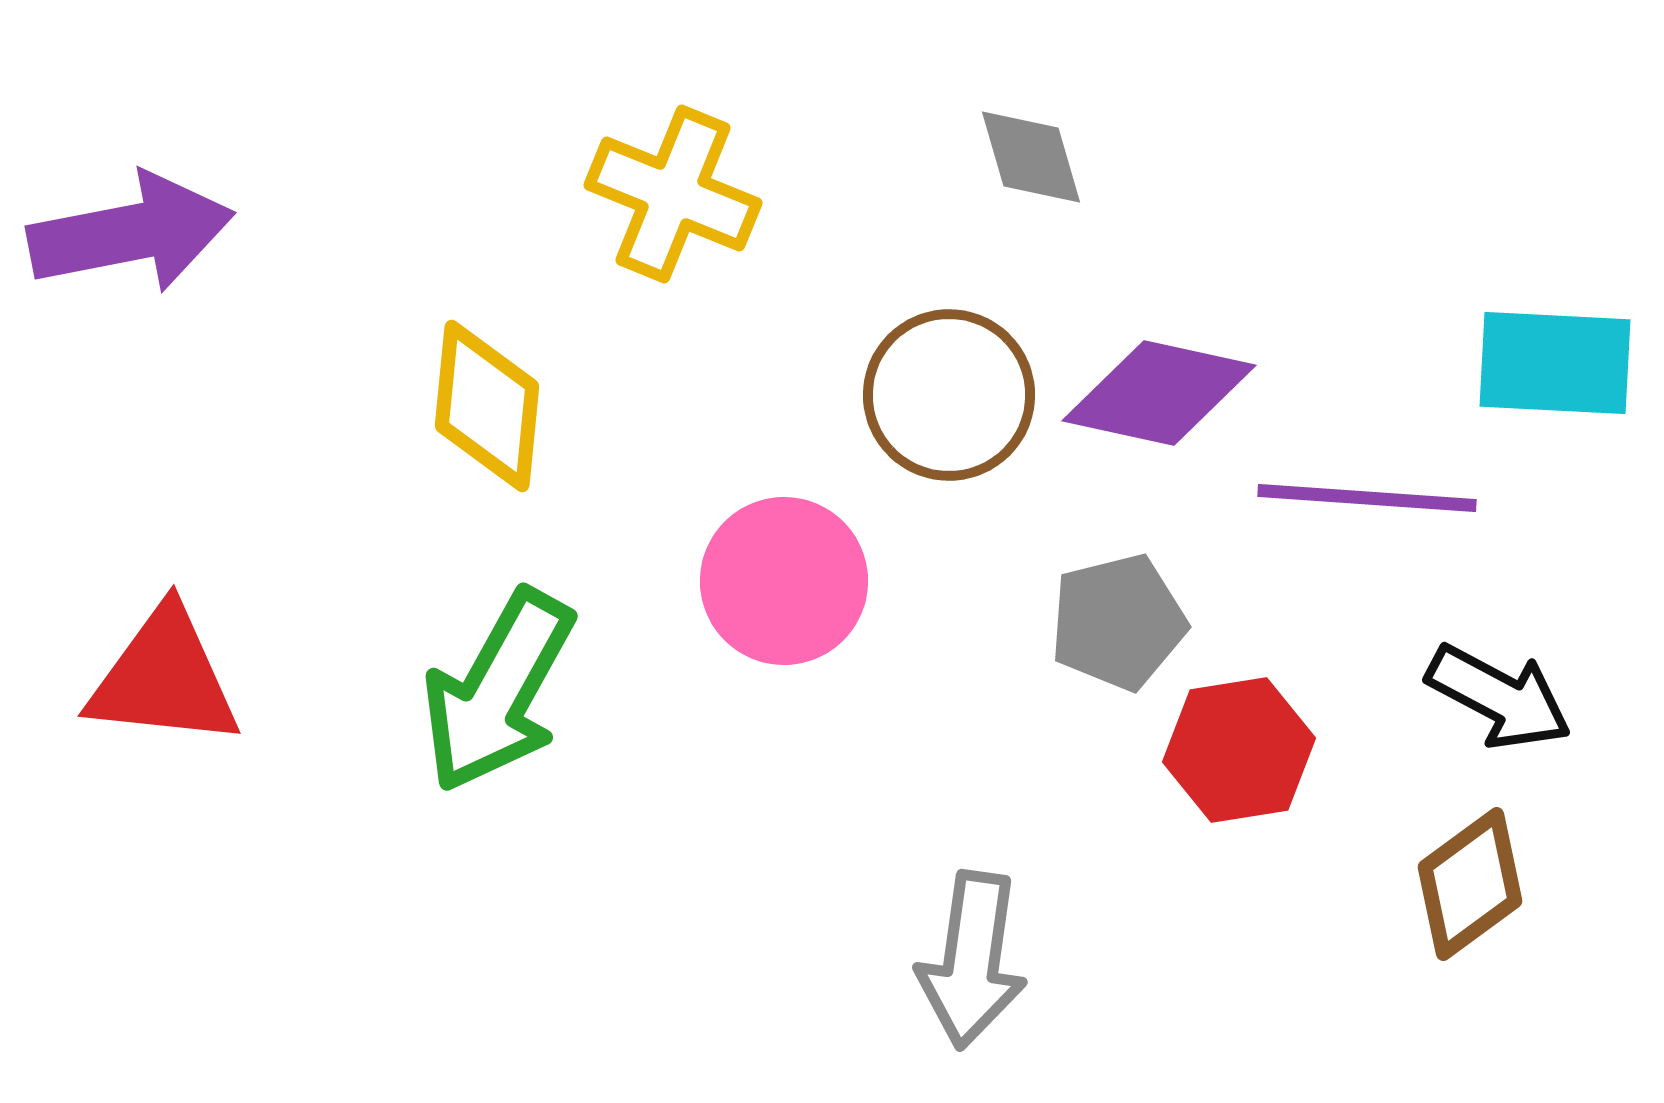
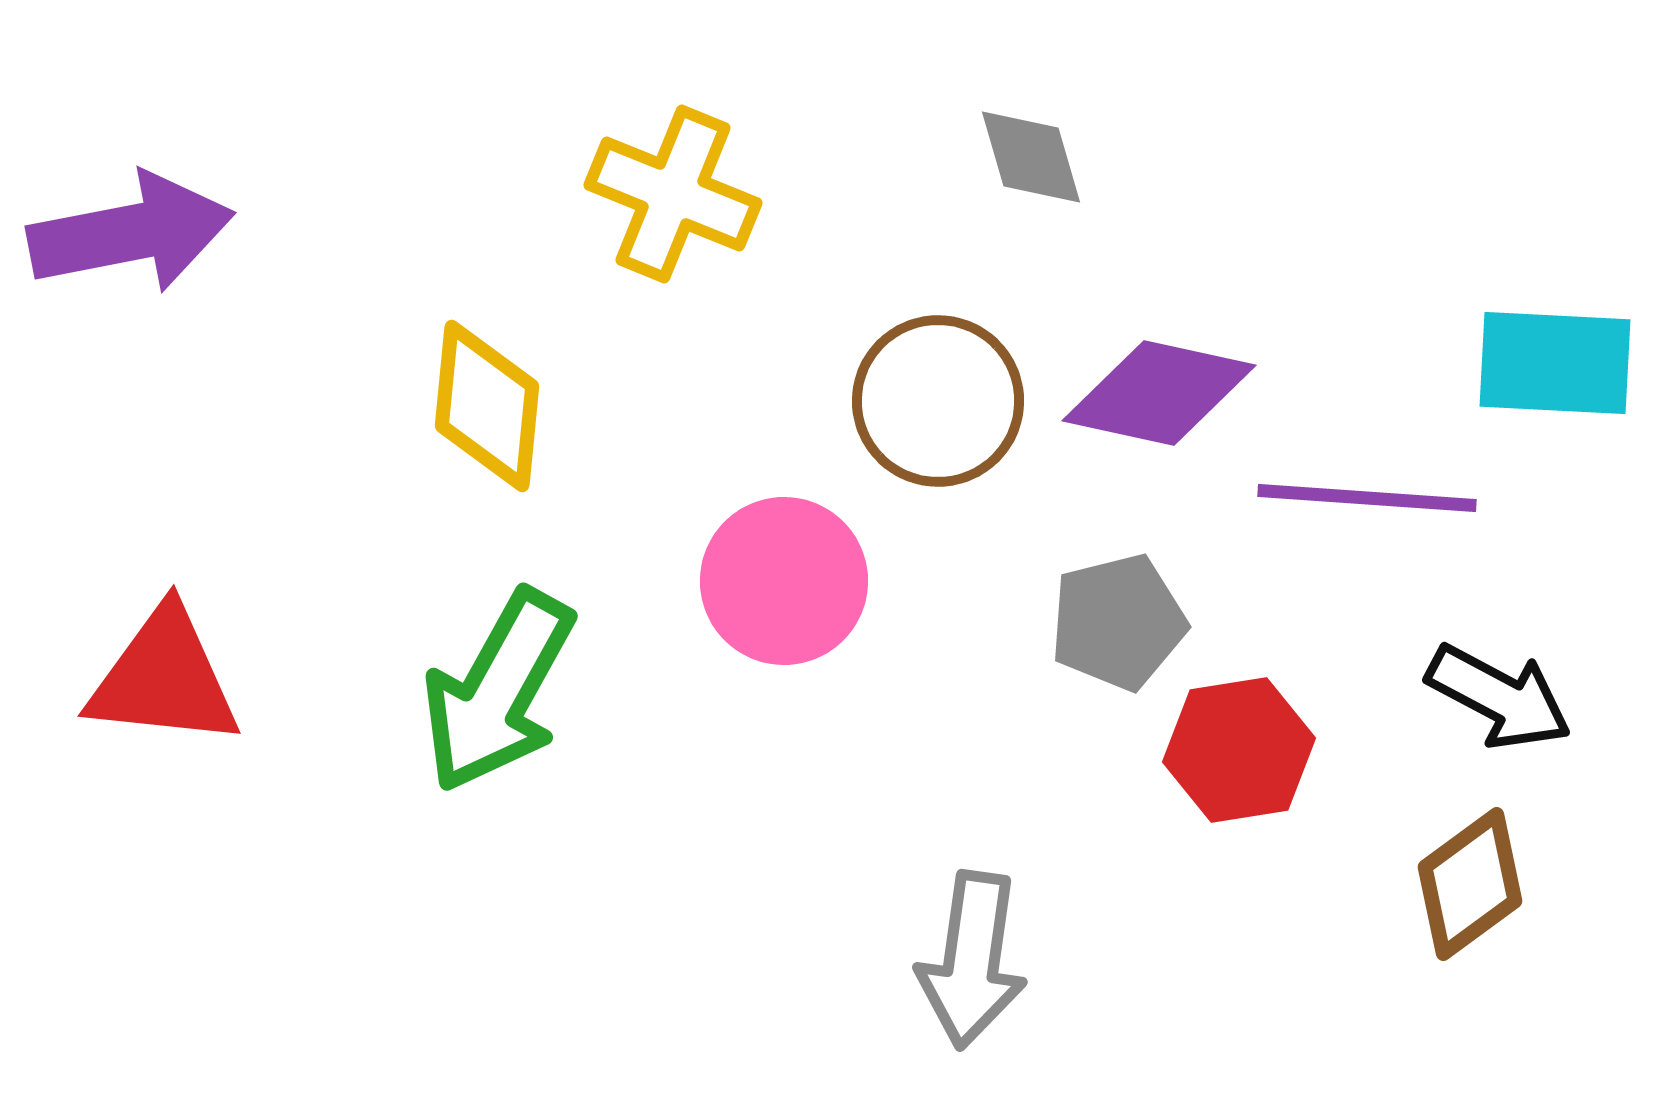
brown circle: moved 11 px left, 6 px down
